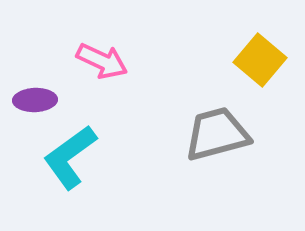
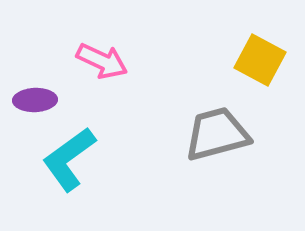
yellow square: rotated 12 degrees counterclockwise
cyan L-shape: moved 1 px left, 2 px down
